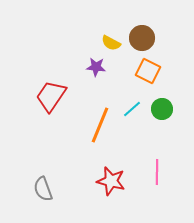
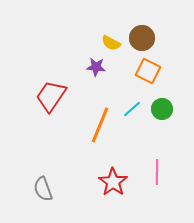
red star: moved 2 px right, 1 px down; rotated 20 degrees clockwise
